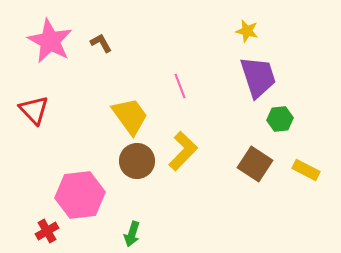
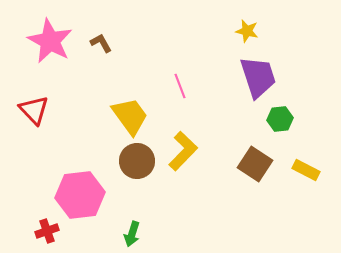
red cross: rotated 10 degrees clockwise
